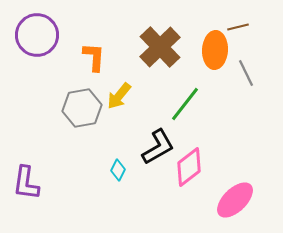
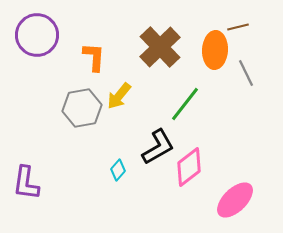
cyan diamond: rotated 15 degrees clockwise
